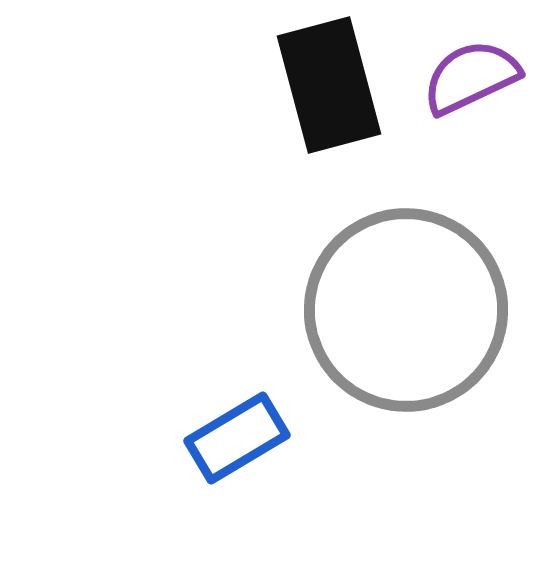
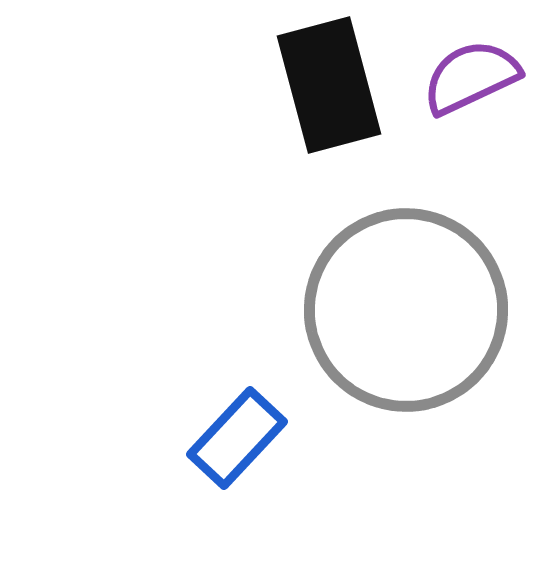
blue rectangle: rotated 16 degrees counterclockwise
